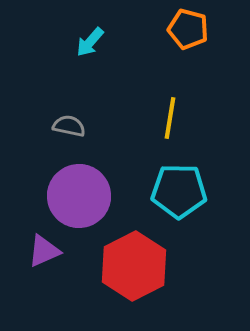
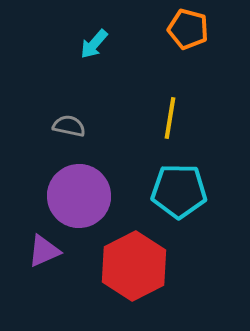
cyan arrow: moved 4 px right, 2 px down
